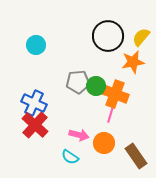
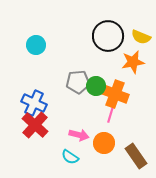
yellow semicircle: rotated 108 degrees counterclockwise
